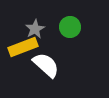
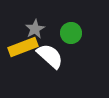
green circle: moved 1 px right, 6 px down
white semicircle: moved 4 px right, 9 px up
